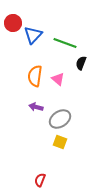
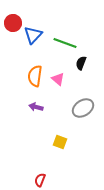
gray ellipse: moved 23 px right, 11 px up
